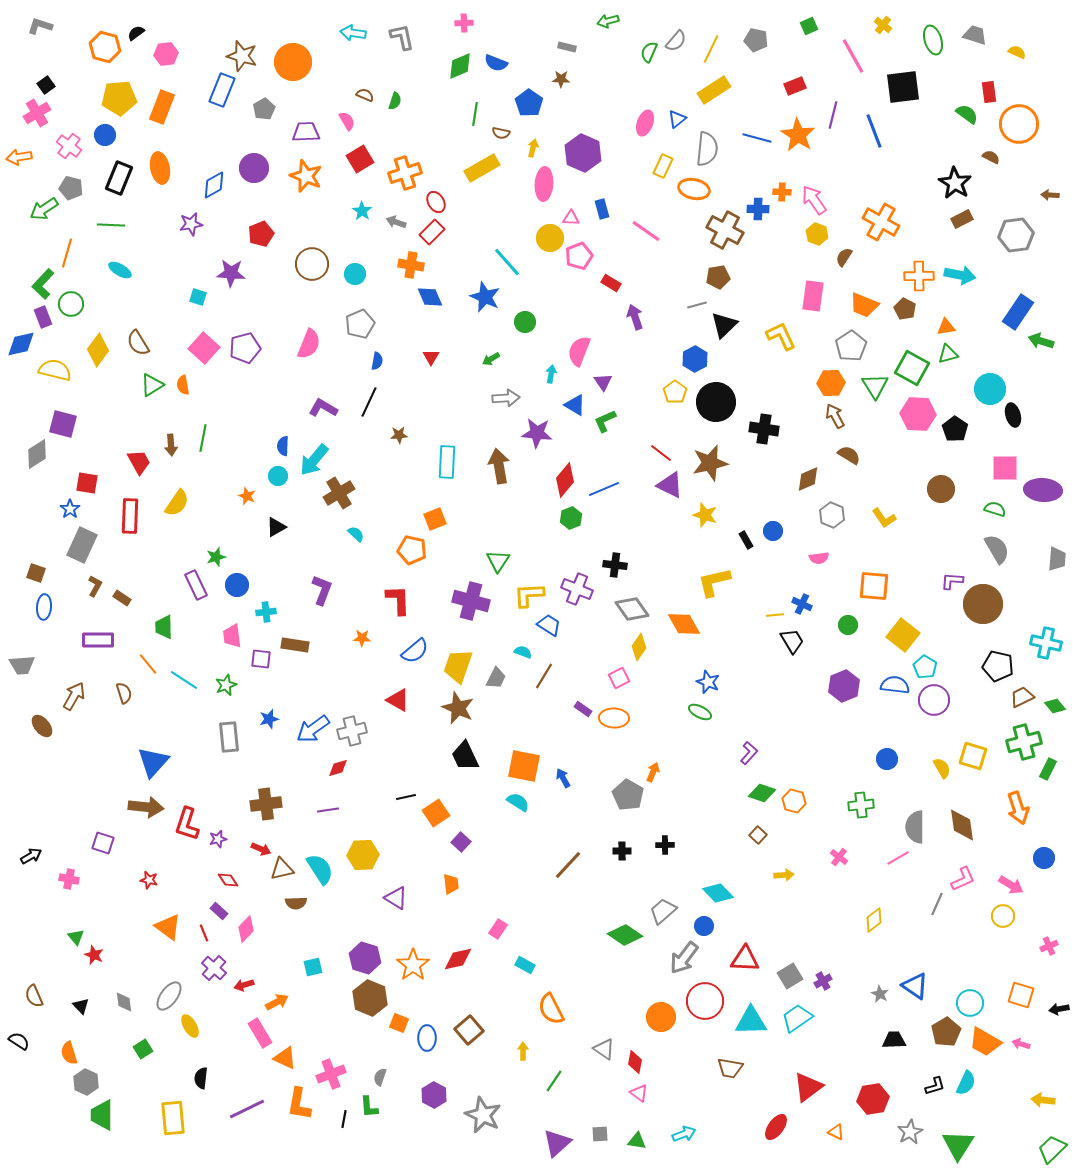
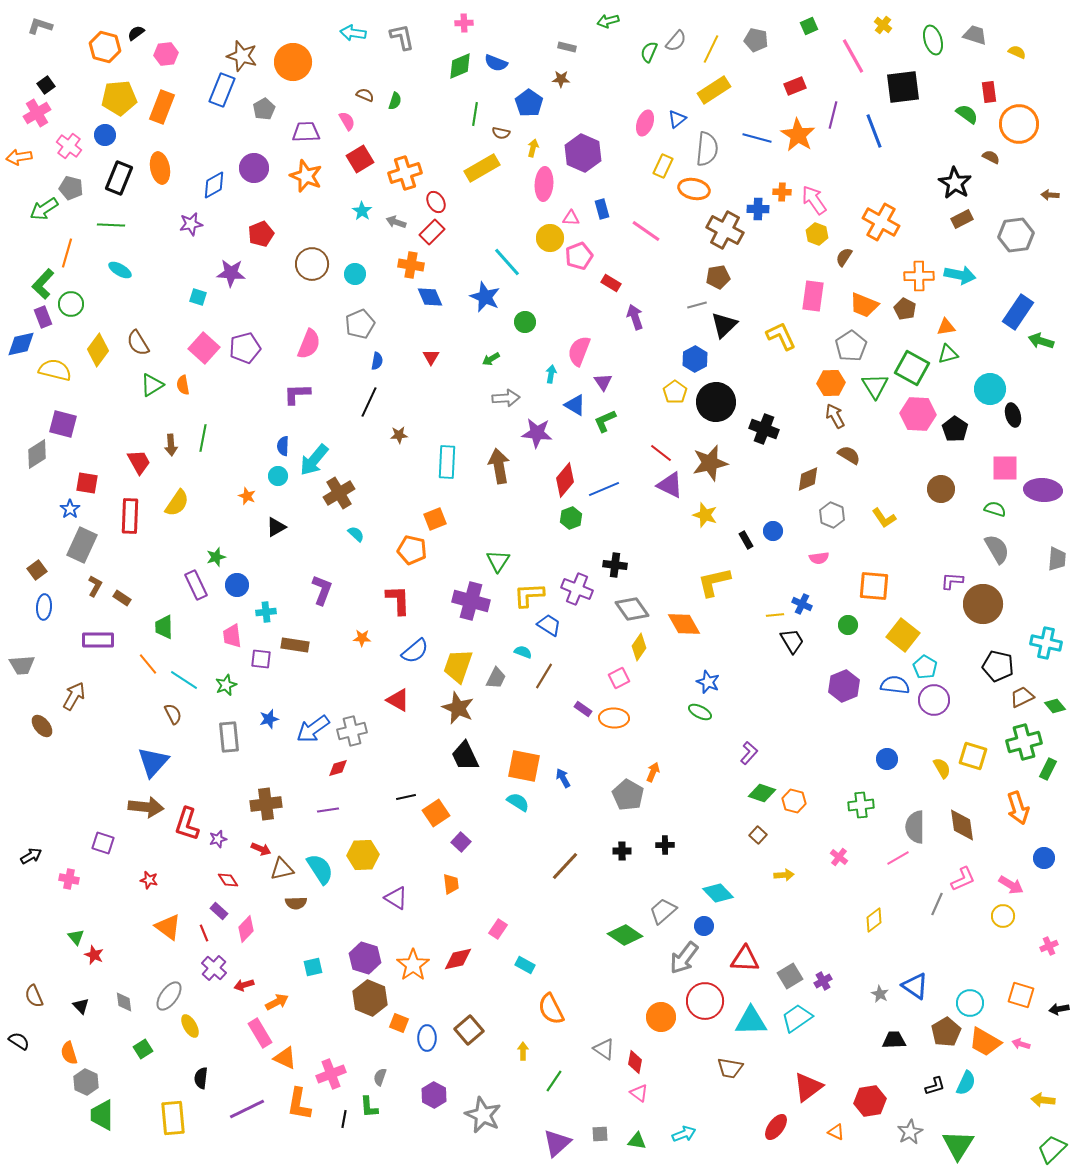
purple L-shape at (323, 408): moved 26 px left, 14 px up; rotated 32 degrees counterclockwise
black cross at (764, 429): rotated 12 degrees clockwise
brown square at (36, 573): moved 1 px right, 3 px up; rotated 36 degrees clockwise
brown semicircle at (124, 693): moved 49 px right, 21 px down; rotated 10 degrees counterclockwise
brown line at (568, 865): moved 3 px left, 1 px down
red hexagon at (873, 1099): moved 3 px left, 2 px down
